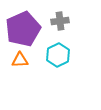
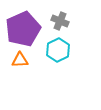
gray cross: rotated 30 degrees clockwise
cyan hexagon: moved 5 px up
